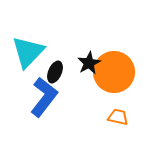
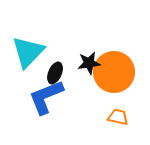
black star: rotated 20 degrees clockwise
black ellipse: moved 1 px down
blue L-shape: moved 2 px right; rotated 150 degrees counterclockwise
